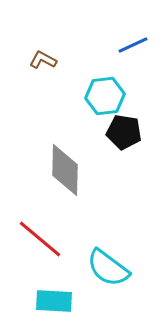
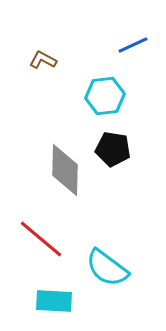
black pentagon: moved 11 px left, 17 px down
red line: moved 1 px right
cyan semicircle: moved 1 px left
